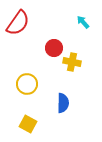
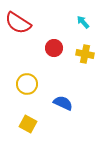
red semicircle: rotated 88 degrees clockwise
yellow cross: moved 13 px right, 8 px up
blue semicircle: rotated 66 degrees counterclockwise
